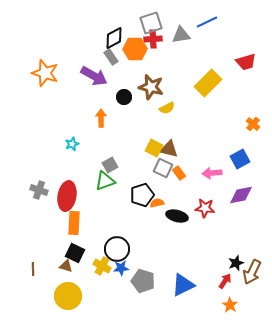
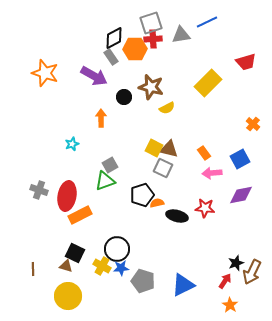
orange rectangle at (179, 173): moved 25 px right, 20 px up
orange rectangle at (74, 223): moved 6 px right, 8 px up; rotated 60 degrees clockwise
